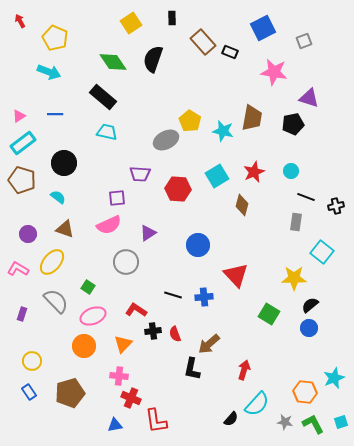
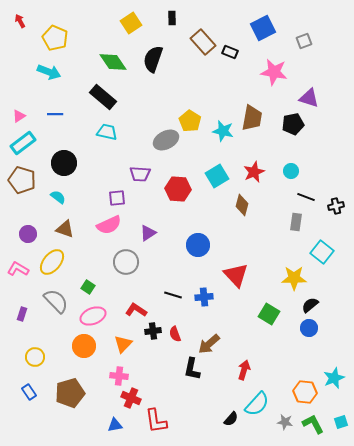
yellow circle at (32, 361): moved 3 px right, 4 px up
